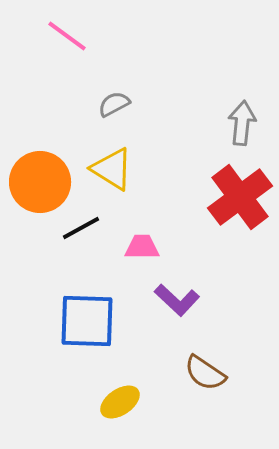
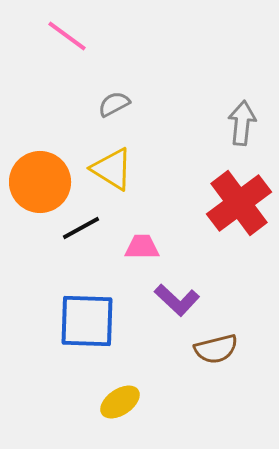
red cross: moved 1 px left, 6 px down
brown semicircle: moved 11 px right, 24 px up; rotated 48 degrees counterclockwise
